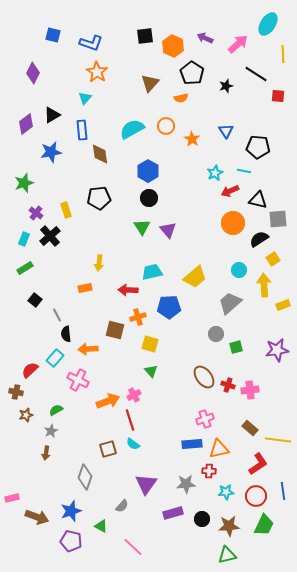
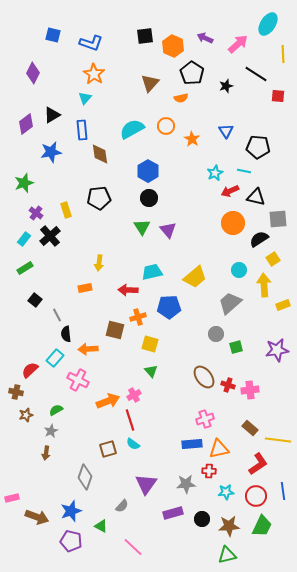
orange star at (97, 72): moved 3 px left, 2 px down
black triangle at (258, 200): moved 2 px left, 3 px up
cyan rectangle at (24, 239): rotated 16 degrees clockwise
green trapezoid at (264, 525): moved 2 px left, 1 px down
